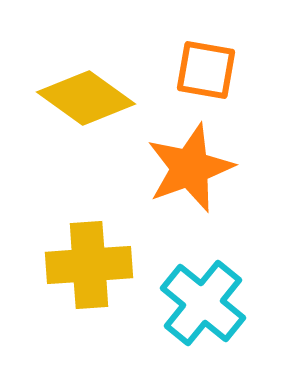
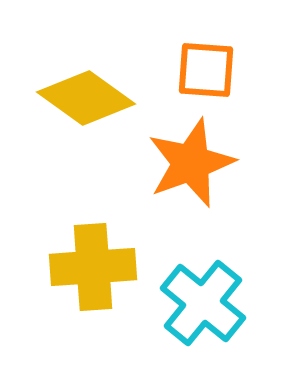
orange square: rotated 6 degrees counterclockwise
orange star: moved 1 px right, 5 px up
yellow cross: moved 4 px right, 2 px down
